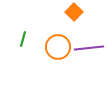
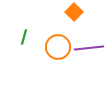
green line: moved 1 px right, 2 px up
